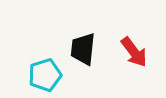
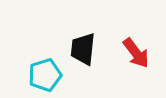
red arrow: moved 2 px right, 1 px down
